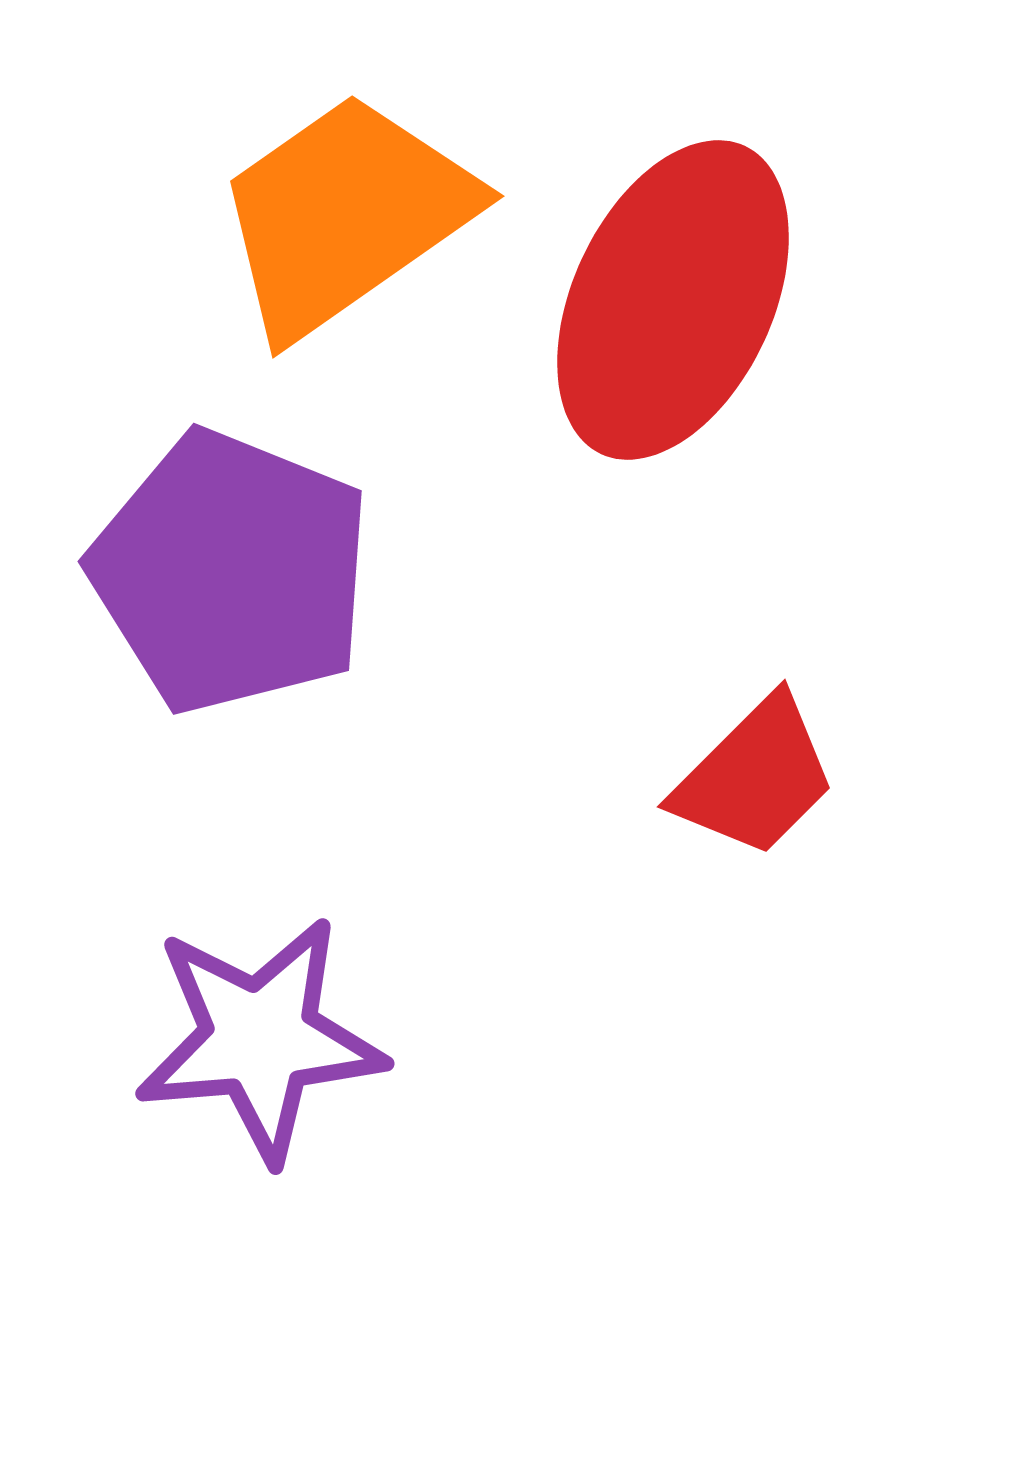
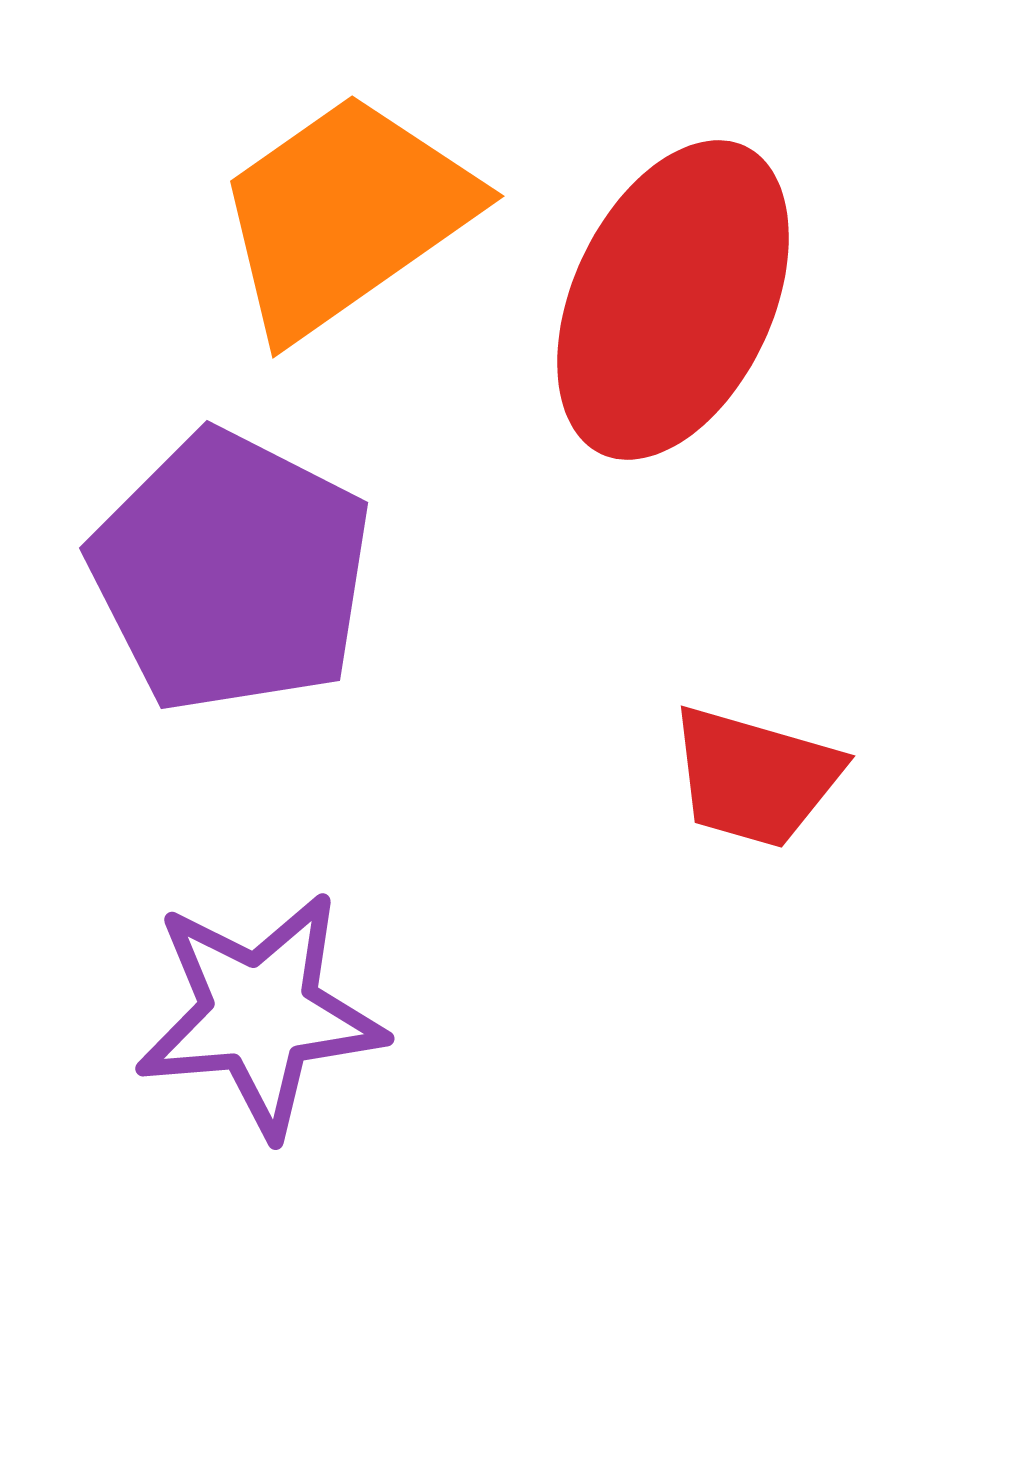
purple pentagon: rotated 5 degrees clockwise
red trapezoid: rotated 61 degrees clockwise
purple star: moved 25 px up
